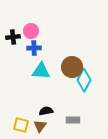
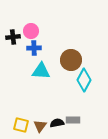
brown circle: moved 1 px left, 7 px up
black semicircle: moved 11 px right, 12 px down
